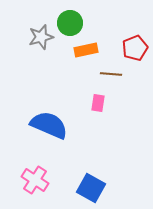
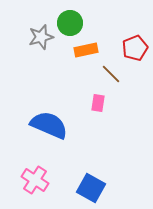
brown line: rotated 40 degrees clockwise
